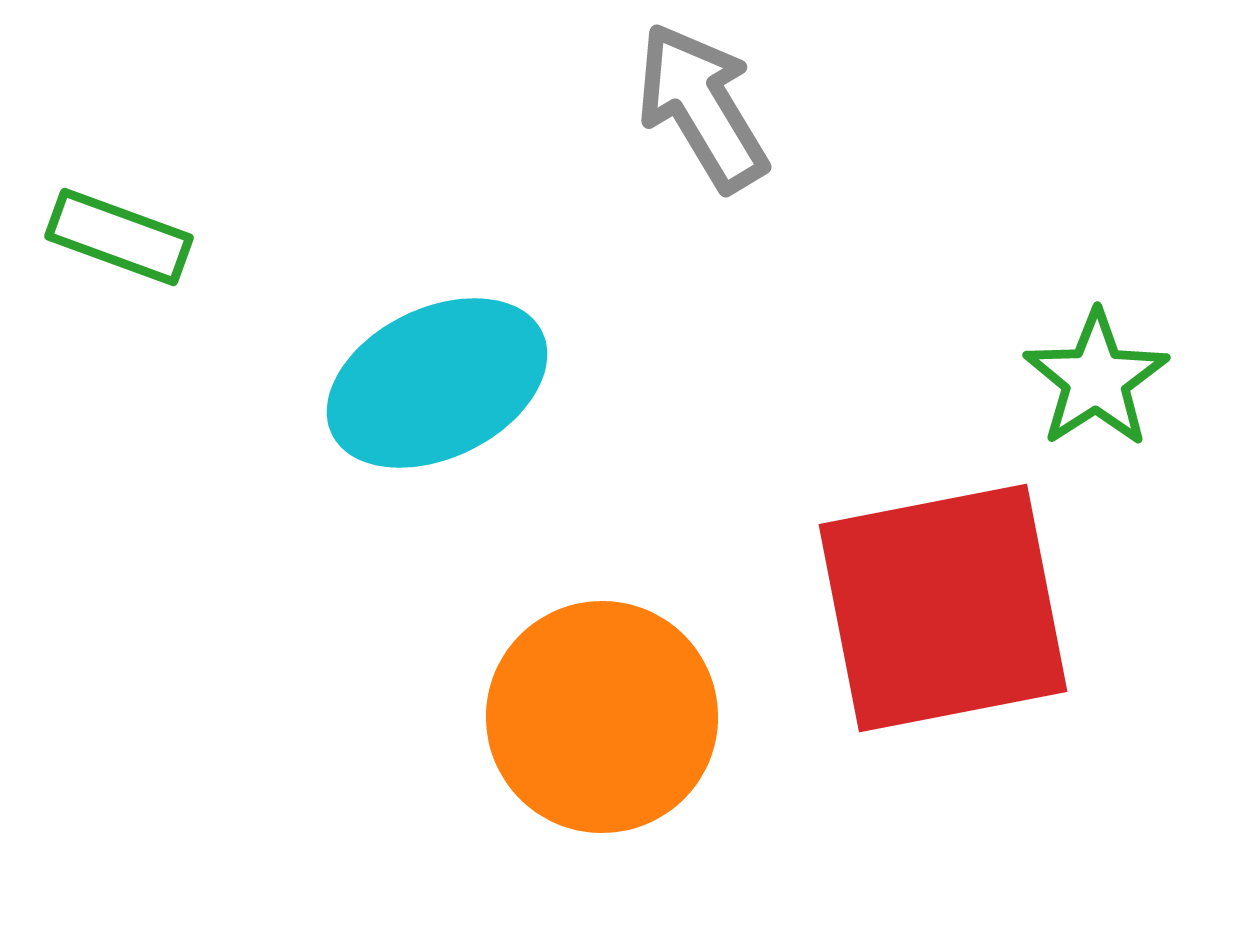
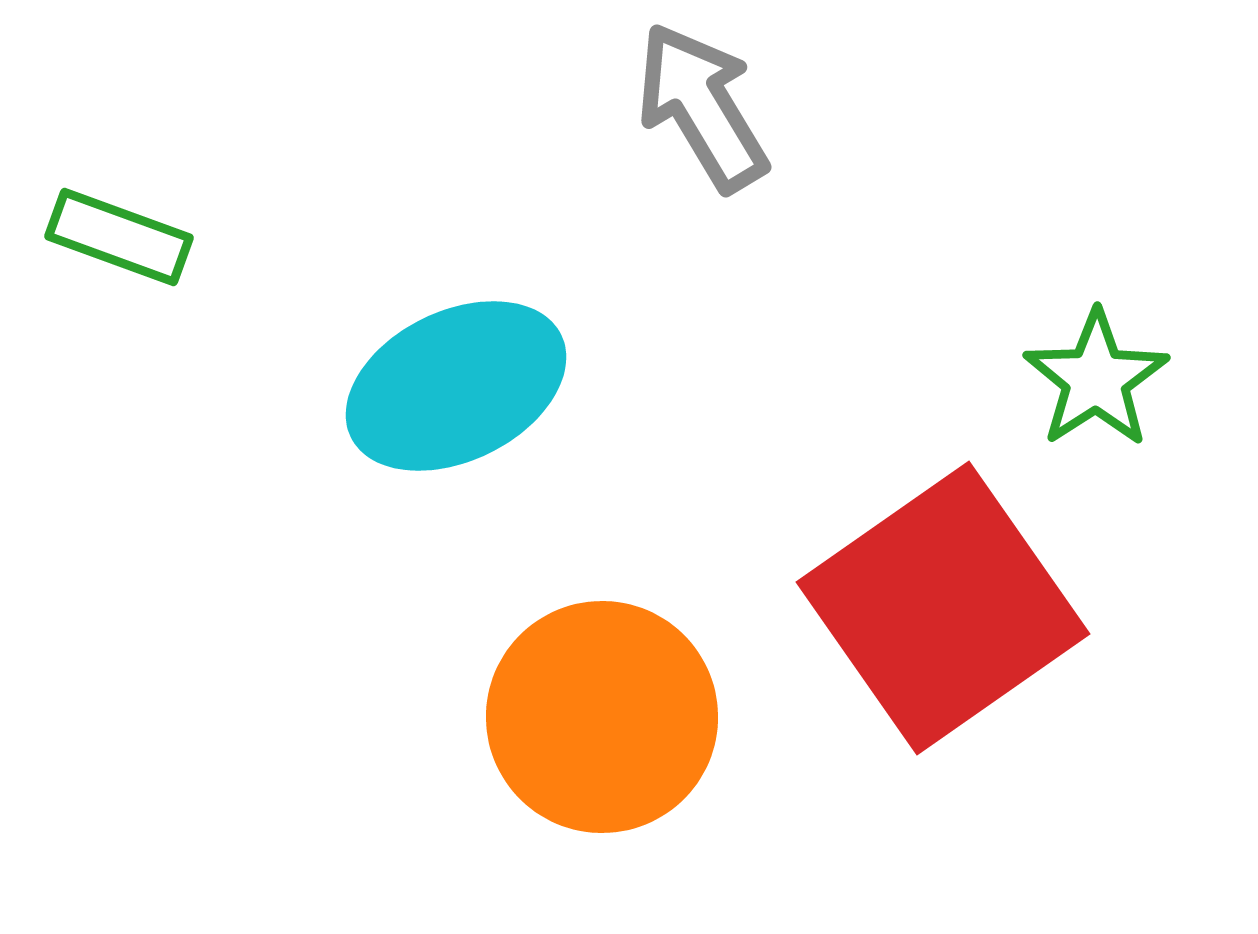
cyan ellipse: moved 19 px right, 3 px down
red square: rotated 24 degrees counterclockwise
